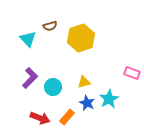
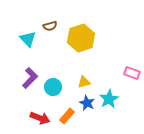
orange rectangle: moved 1 px up
